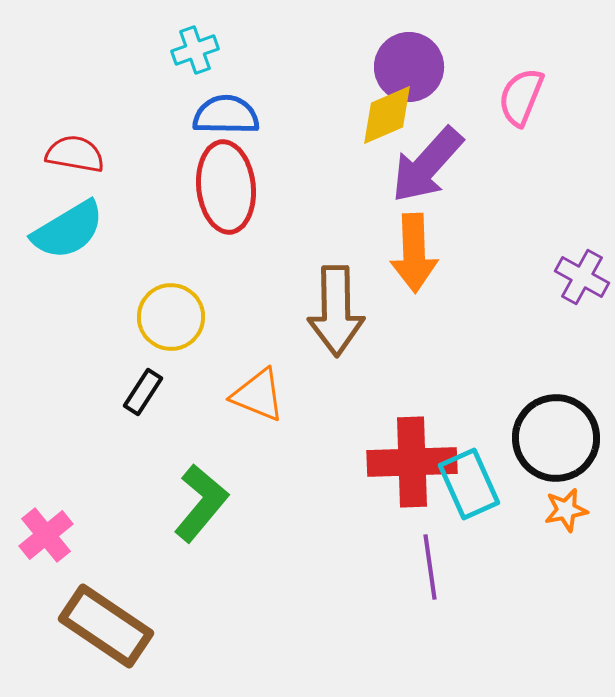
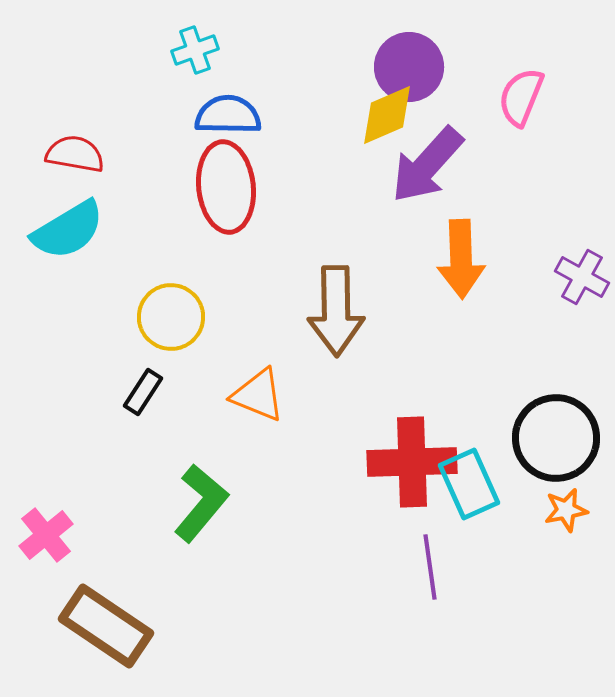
blue semicircle: moved 2 px right
orange arrow: moved 47 px right, 6 px down
